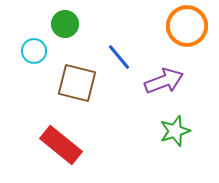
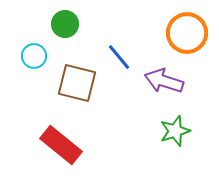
orange circle: moved 7 px down
cyan circle: moved 5 px down
purple arrow: rotated 141 degrees counterclockwise
